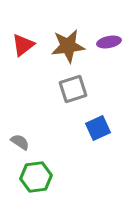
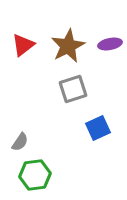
purple ellipse: moved 1 px right, 2 px down
brown star: rotated 20 degrees counterclockwise
gray semicircle: rotated 90 degrees clockwise
green hexagon: moved 1 px left, 2 px up
